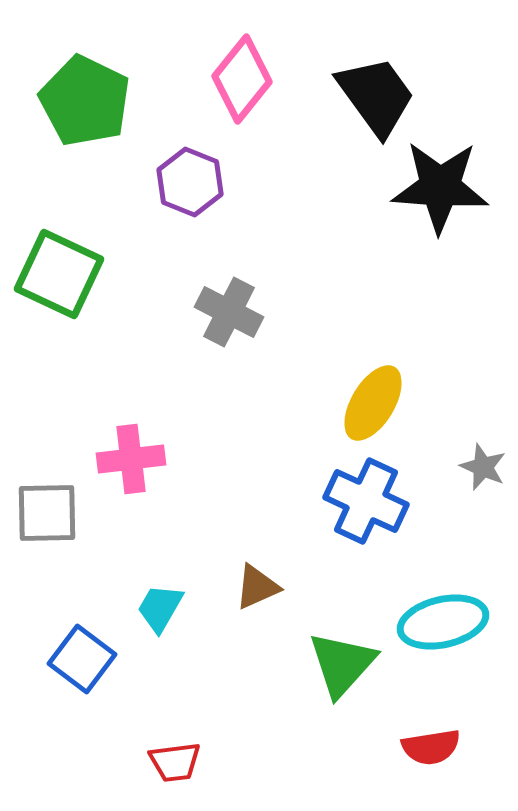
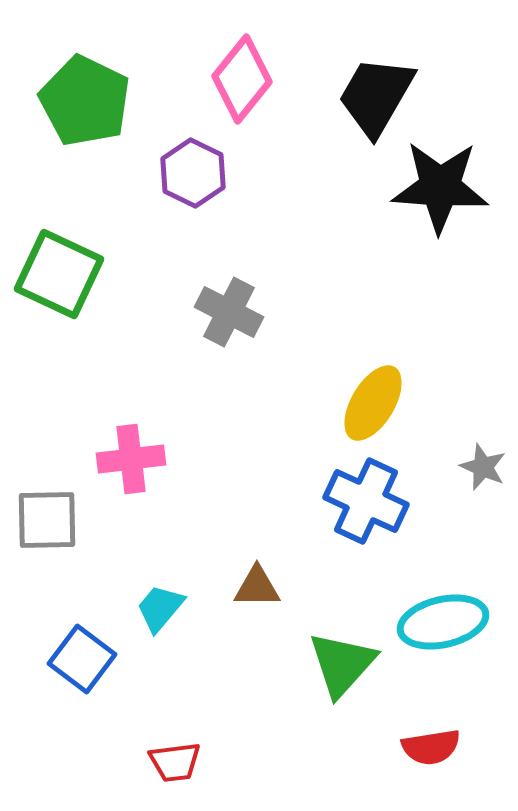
black trapezoid: rotated 114 degrees counterclockwise
purple hexagon: moved 3 px right, 9 px up; rotated 4 degrees clockwise
gray square: moved 7 px down
brown triangle: rotated 24 degrees clockwise
cyan trapezoid: rotated 10 degrees clockwise
